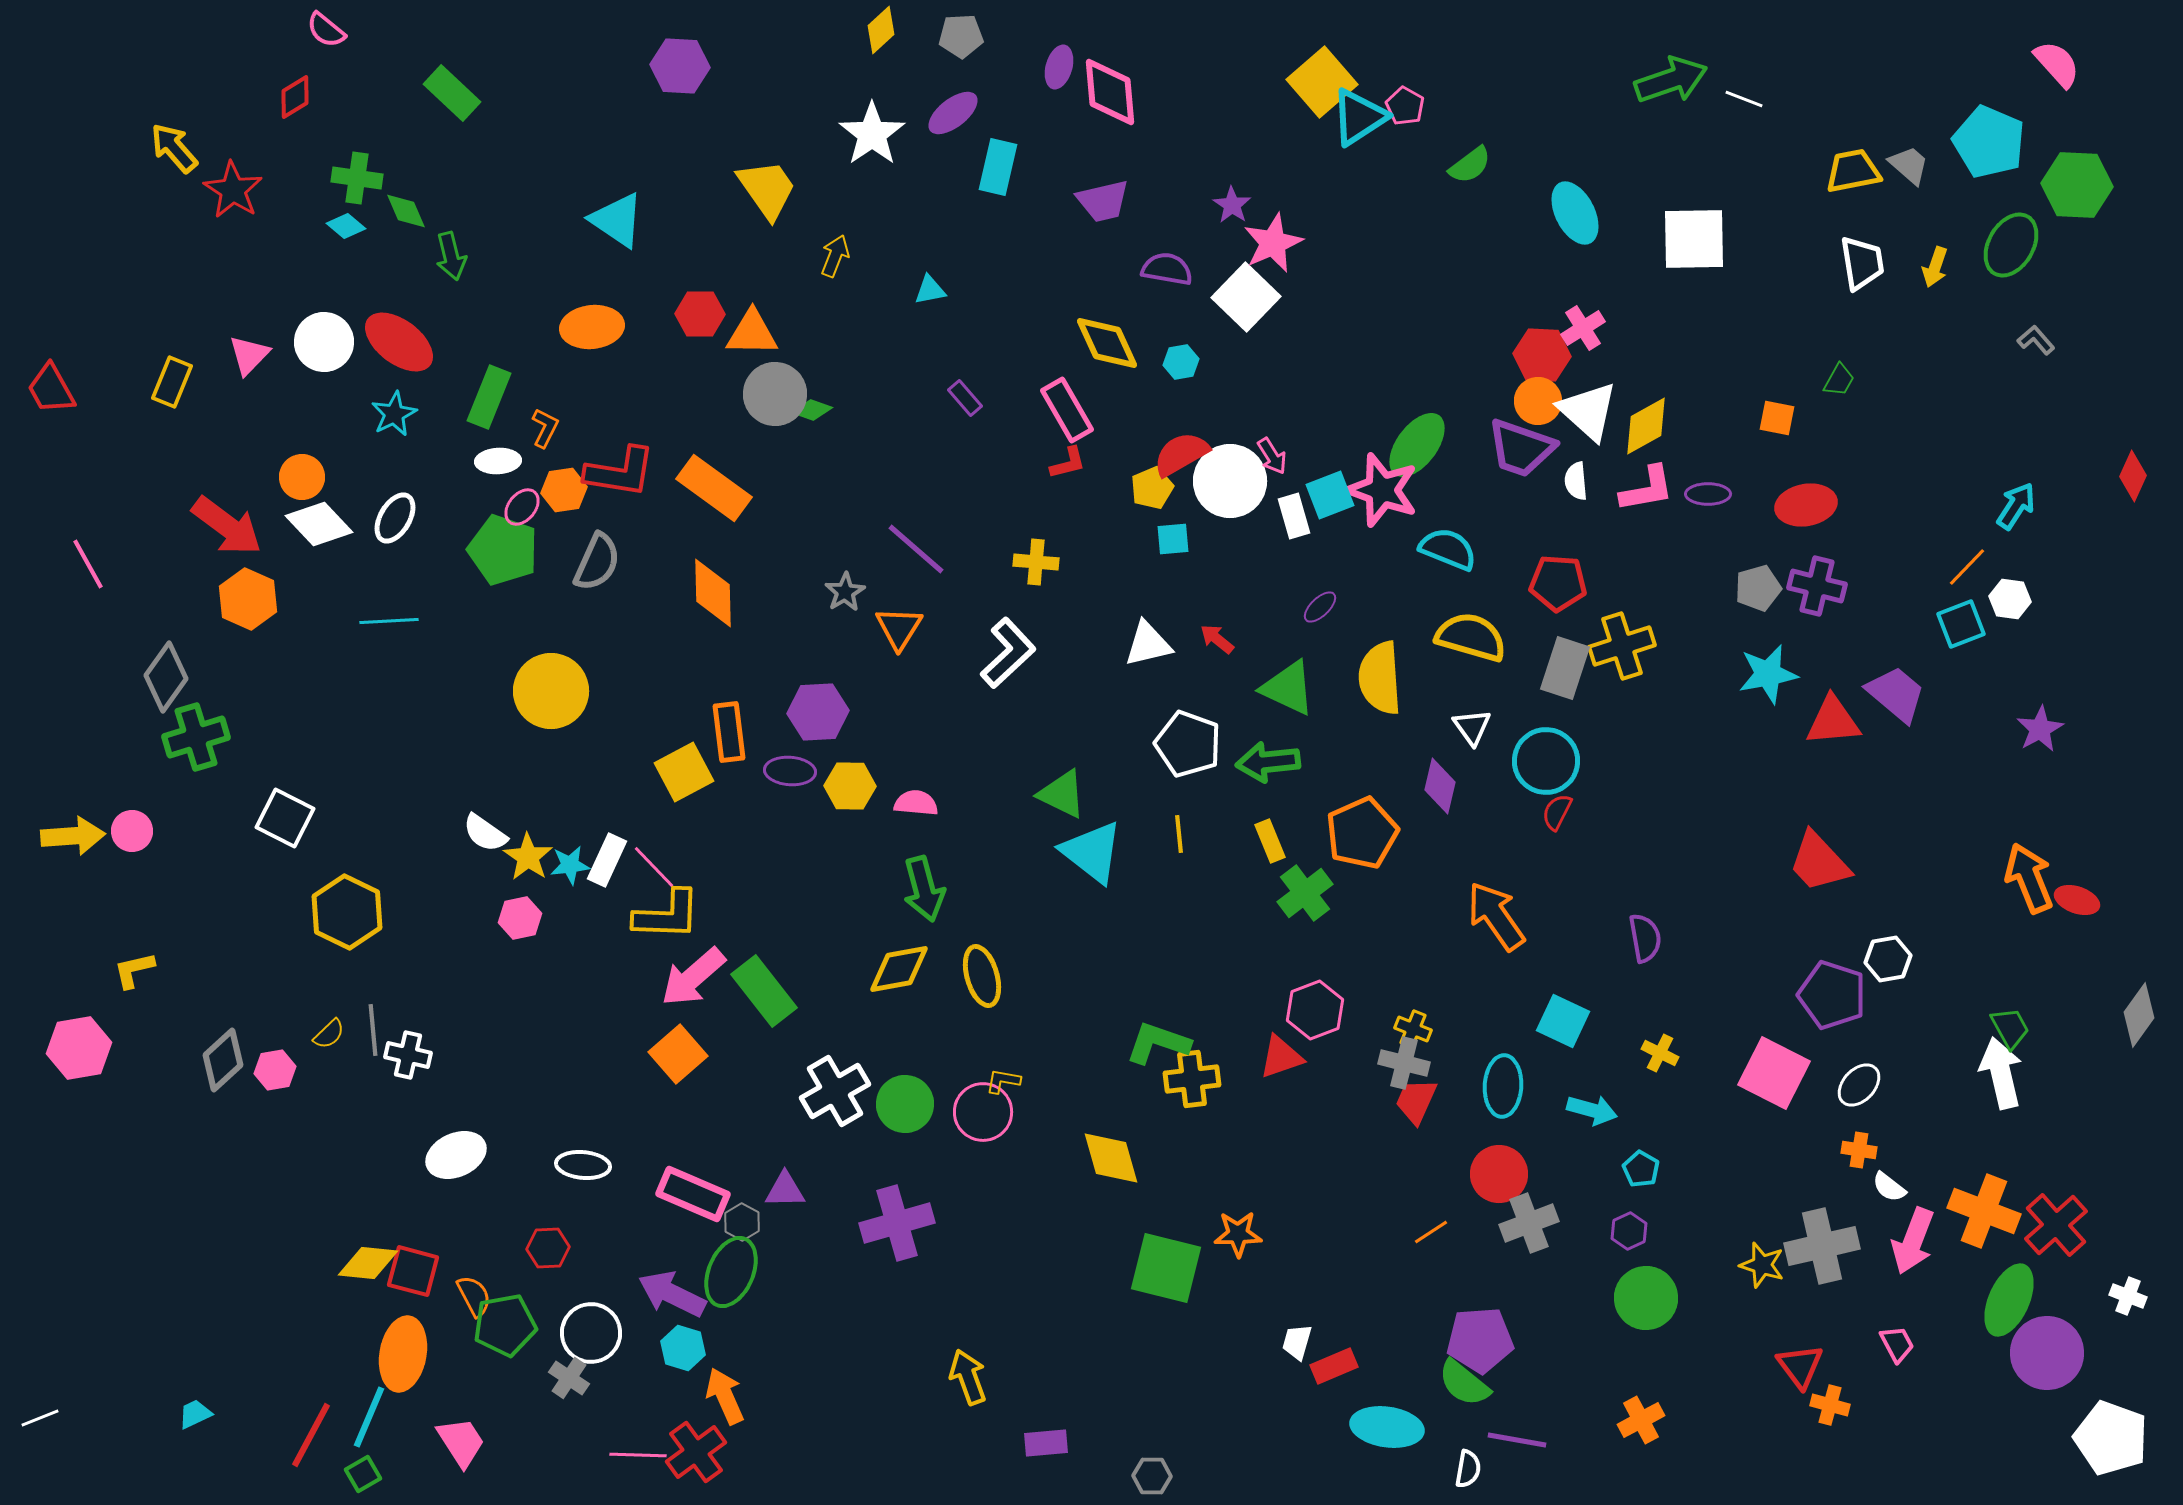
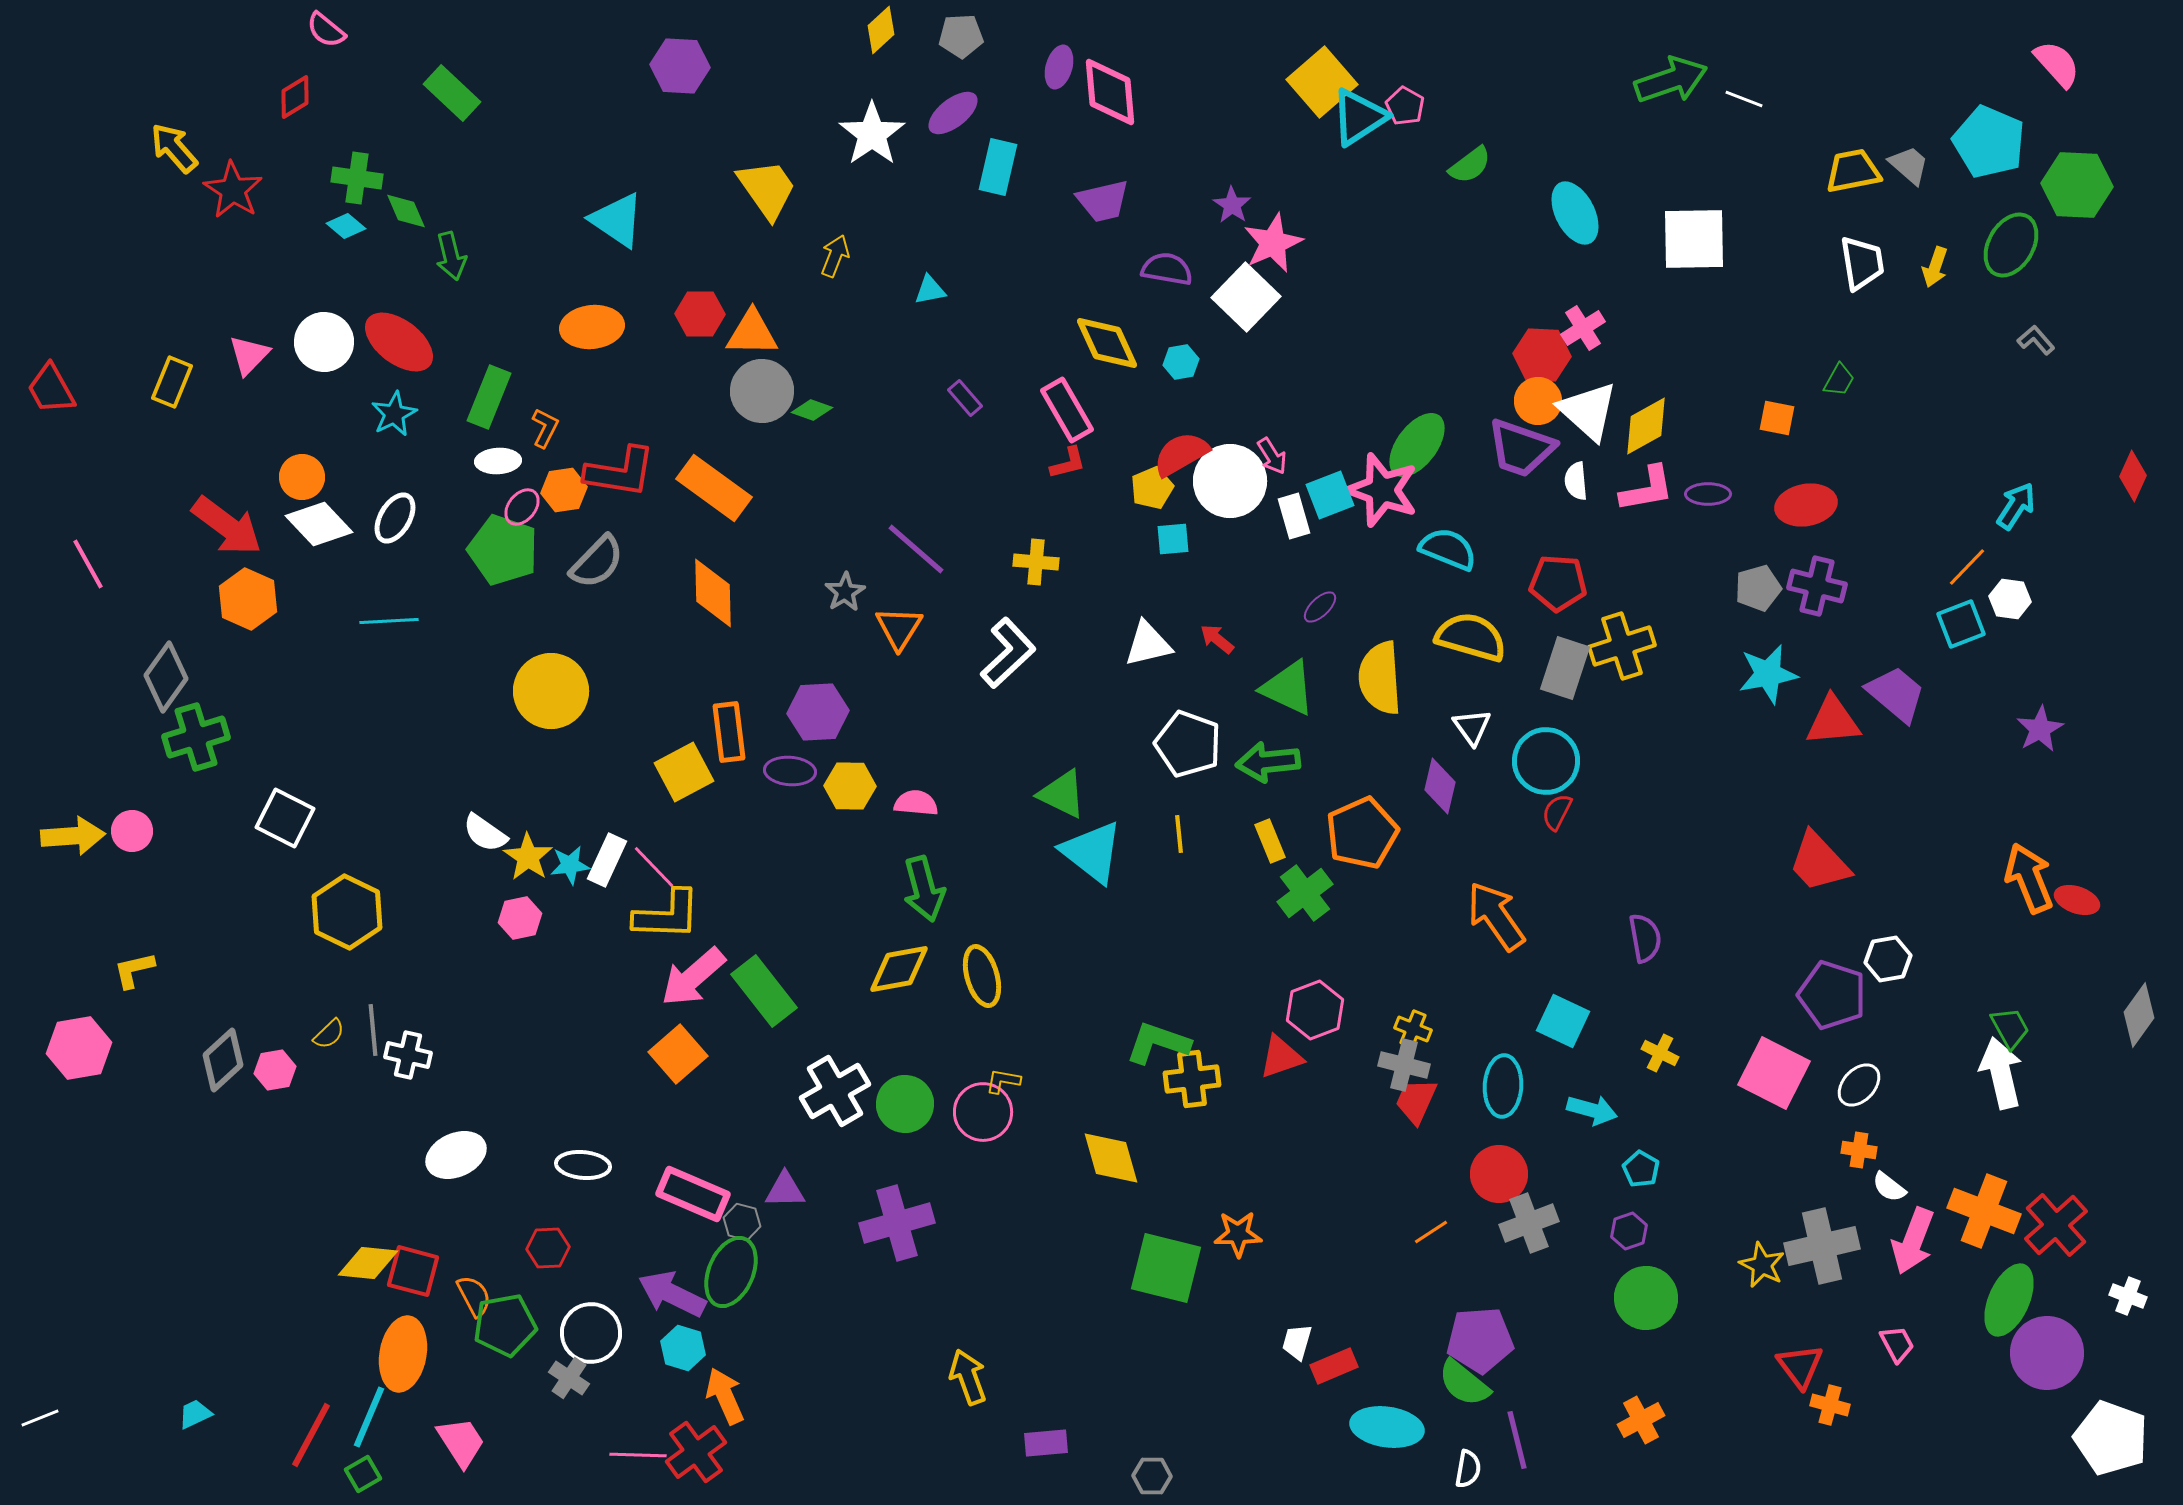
gray circle at (775, 394): moved 13 px left, 3 px up
gray semicircle at (597, 562): rotated 20 degrees clockwise
gray cross at (1404, 1063): moved 2 px down
gray hexagon at (742, 1222): rotated 15 degrees counterclockwise
purple hexagon at (1629, 1231): rotated 6 degrees clockwise
yellow star at (1762, 1265): rotated 9 degrees clockwise
purple line at (1517, 1440): rotated 66 degrees clockwise
